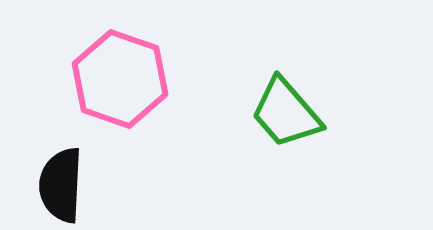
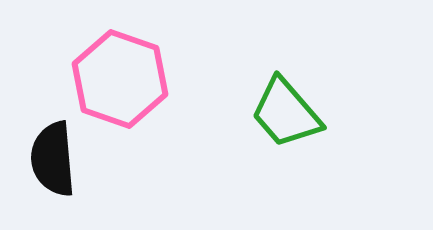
black semicircle: moved 8 px left, 26 px up; rotated 8 degrees counterclockwise
